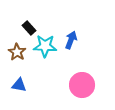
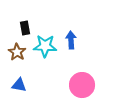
black rectangle: moved 4 px left; rotated 32 degrees clockwise
blue arrow: rotated 24 degrees counterclockwise
